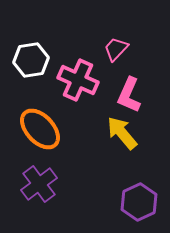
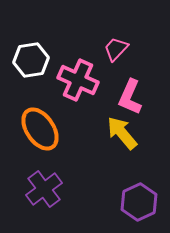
pink L-shape: moved 1 px right, 2 px down
orange ellipse: rotated 9 degrees clockwise
purple cross: moved 5 px right, 5 px down
